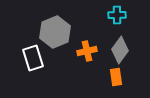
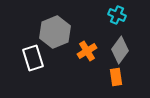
cyan cross: rotated 24 degrees clockwise
orange cross: rotated 18 degrees counterclockwise
